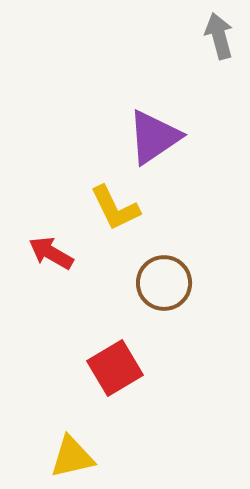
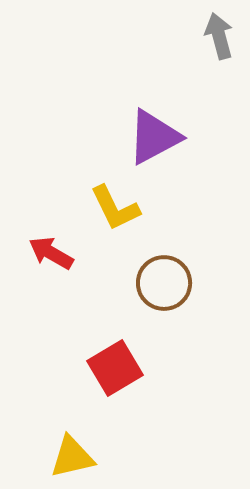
purple triangle: rotated 6 degrees clockwise
